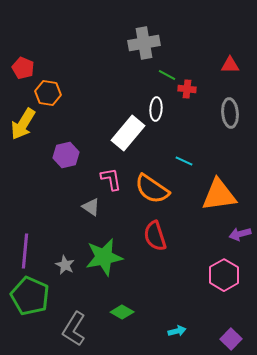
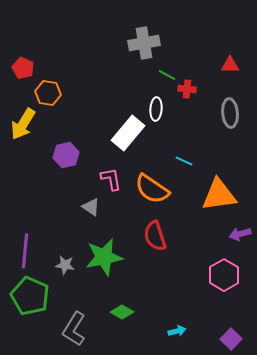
gray star: rotated 18 degrees counterclockwise
